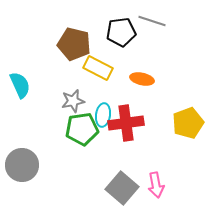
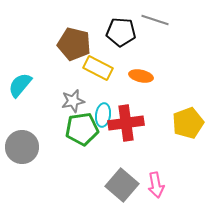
gray line: moved 3 px right, 1 px up
black pentagon: rotated 12 degrees clockwise
orange ellipse: moved 1 px left, 3 px up
cyan semicircle: rotated 116 degrees counterclockwise
gray circle: moved 18 px up
gray square: moved 3 px up
